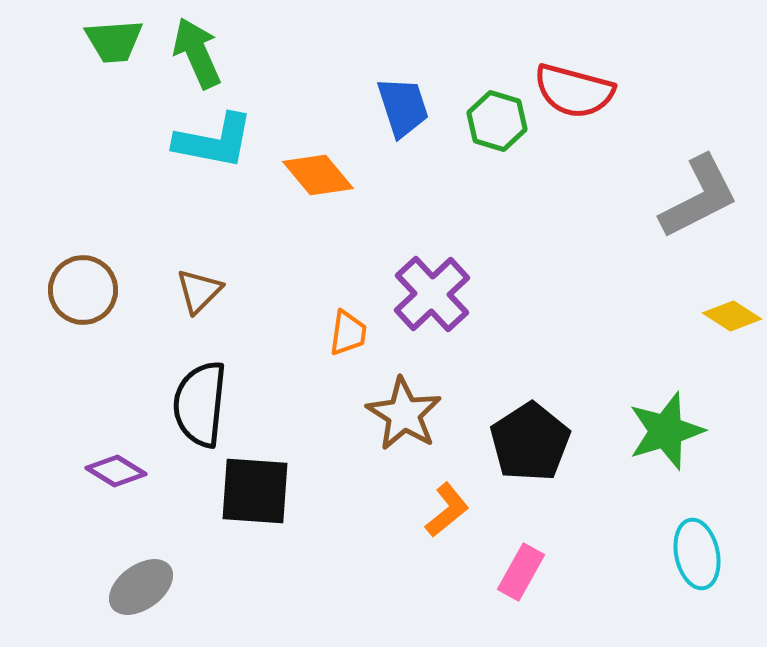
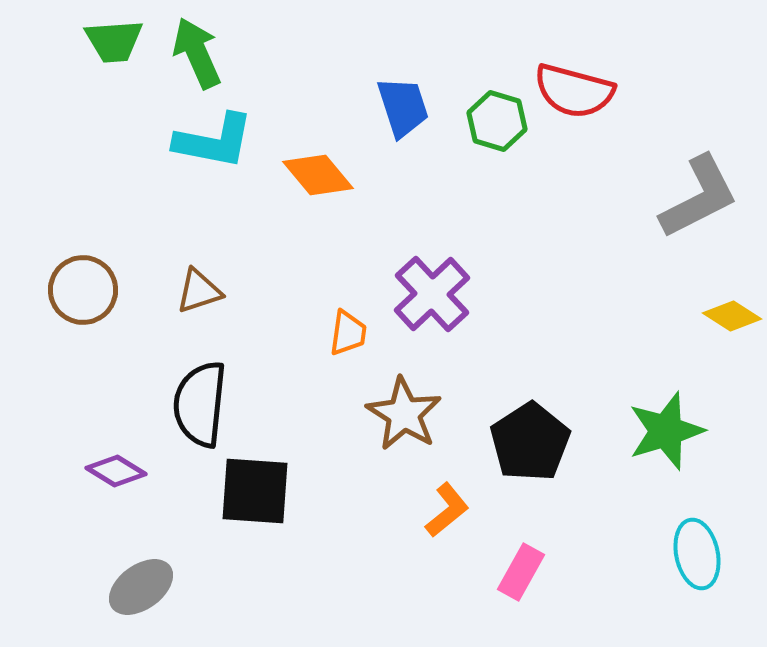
brown triangle: rotated 27 degrees clockwise
